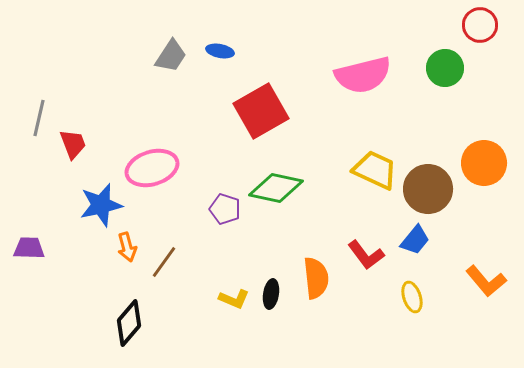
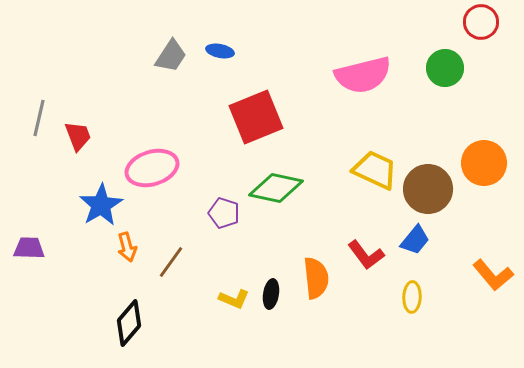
red circle: moved 1 px right, 3 px up
red square: moved 5 px left, 6 px down; rotated 8 degrees clockwise
red trapezoid: moved 5 px right, 8 px up
blue star: rotated 18 degrees counterclockwise
purple pentagon: moved 1 px left, 4 px down
brown line: moved 7 px right
orange L-shape: moved 7 px right, 6 px up
yellow ellipse: rotated 20 degrees clockwise
